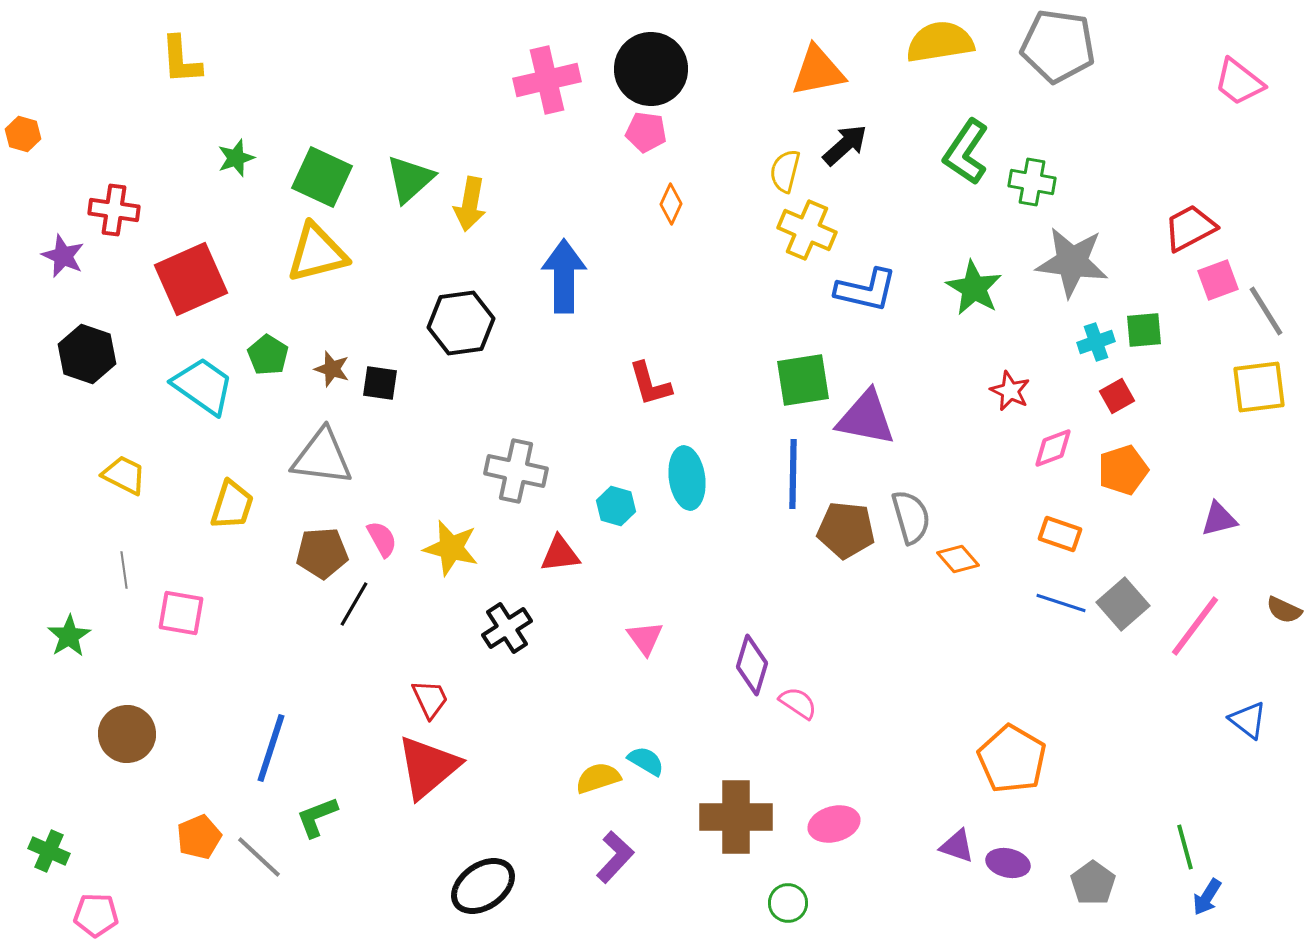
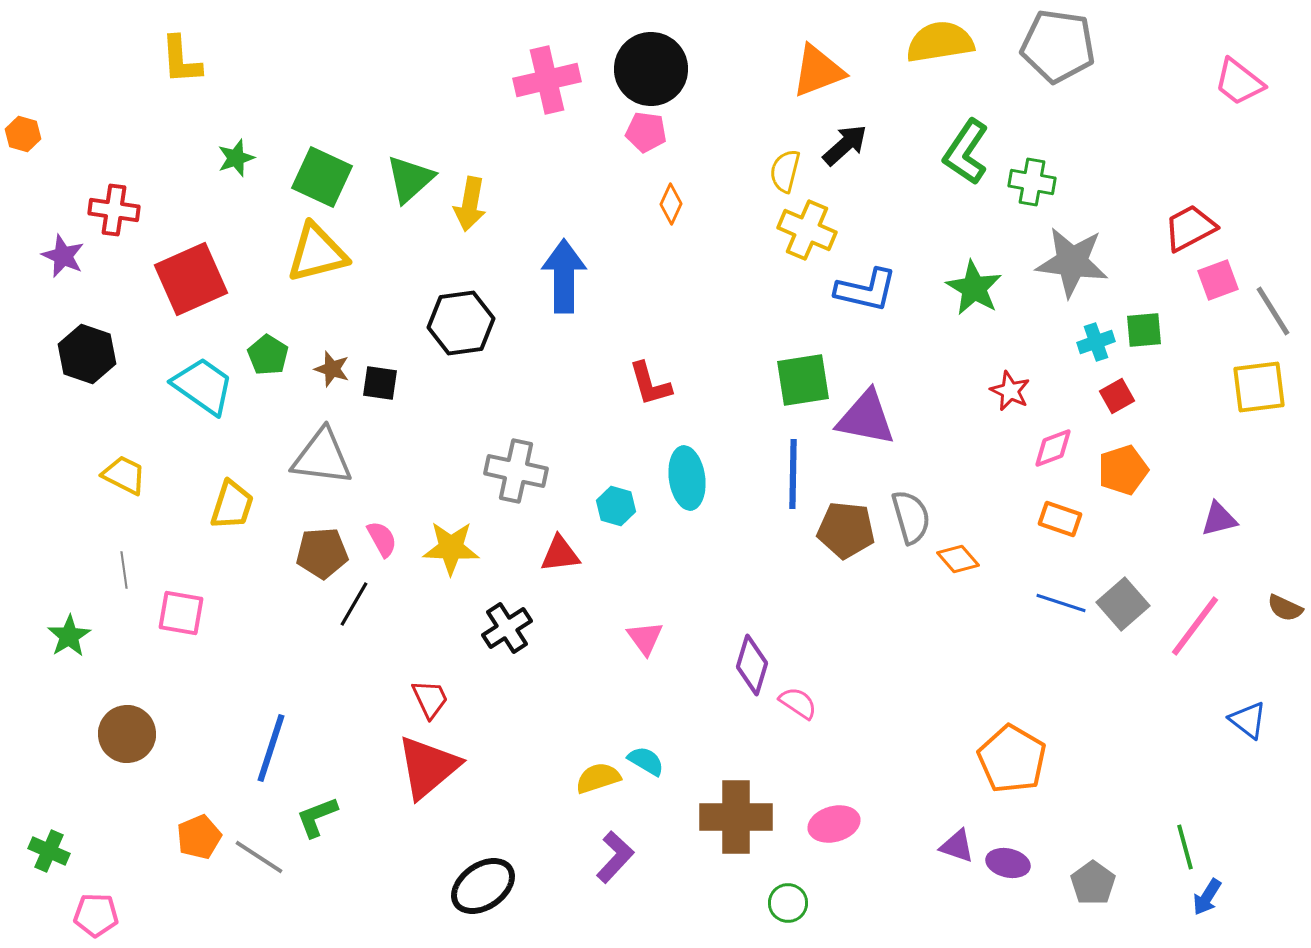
orange triangle at (818, 71): rotated 10 degrees counterclockwise
gray line at (1266, 311): moved 7 px right
orange rectangle at (1060, 534): moved 15 px up
yellow star at (451, 548): rotated 12 degrees counterclockwise
brown semicircle at (1284, 610): moved 1 px right, 2 px up
gray line at (259, 857): rotated 10 degrees counterclockwise
